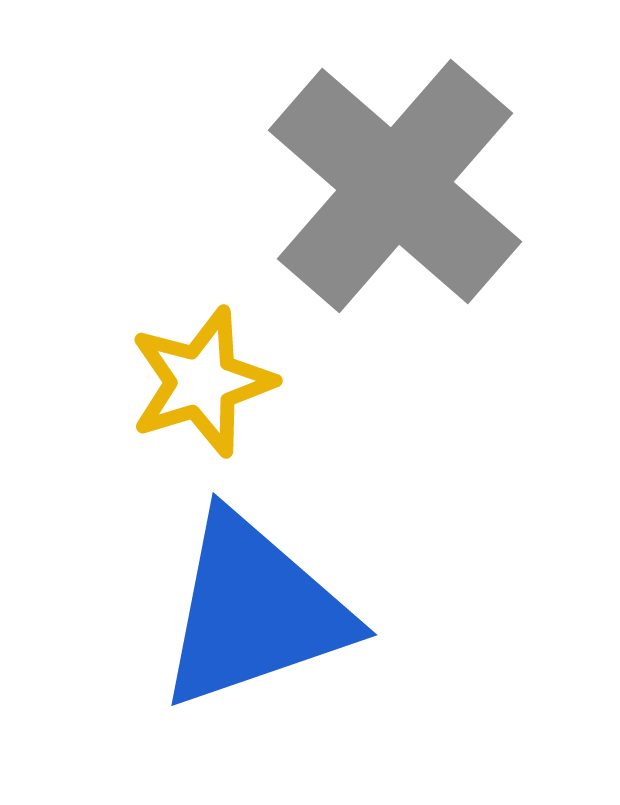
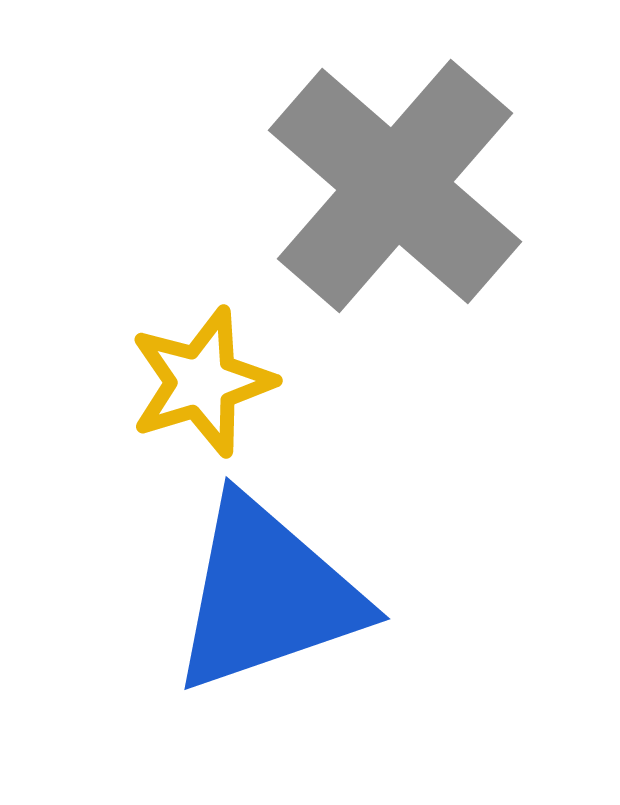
blue triangle: moved 13 px right, 16 px up
